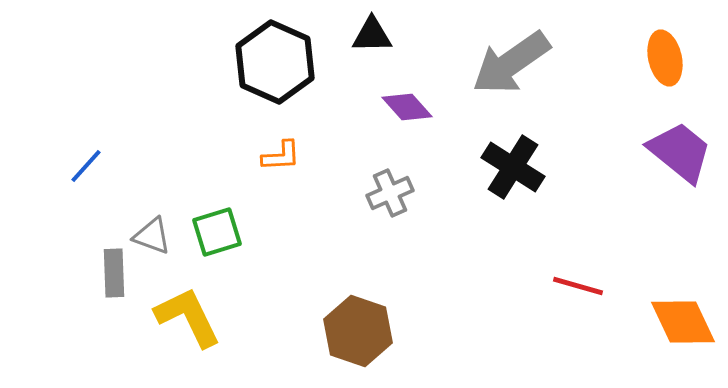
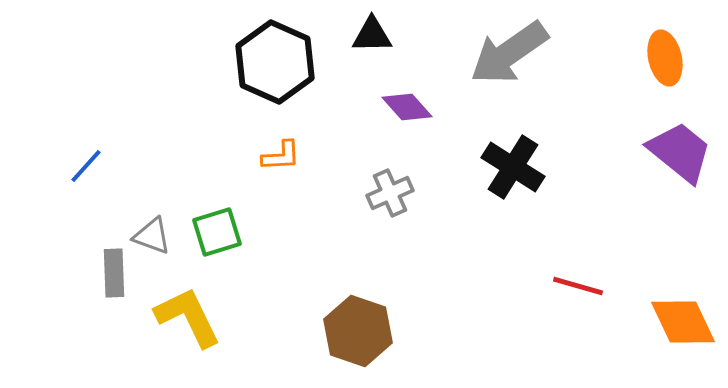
gray arrow: moved 2 px left, 10 px up
